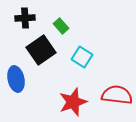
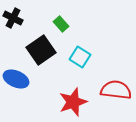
black cross: moved 12 px left; rotated 30 degrees clockwise
green rectangle: moved 2 px up
cyan square: moved 2 px left
blue ellipse: rotated 55 degrees counterclockwise
red semicircle: moved 1 px left, 5 px up
